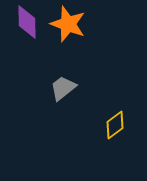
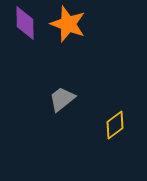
purple diamond: moved 2 px left, 1 px down
gray trapezoid: moved 1 px left, 11 px down
